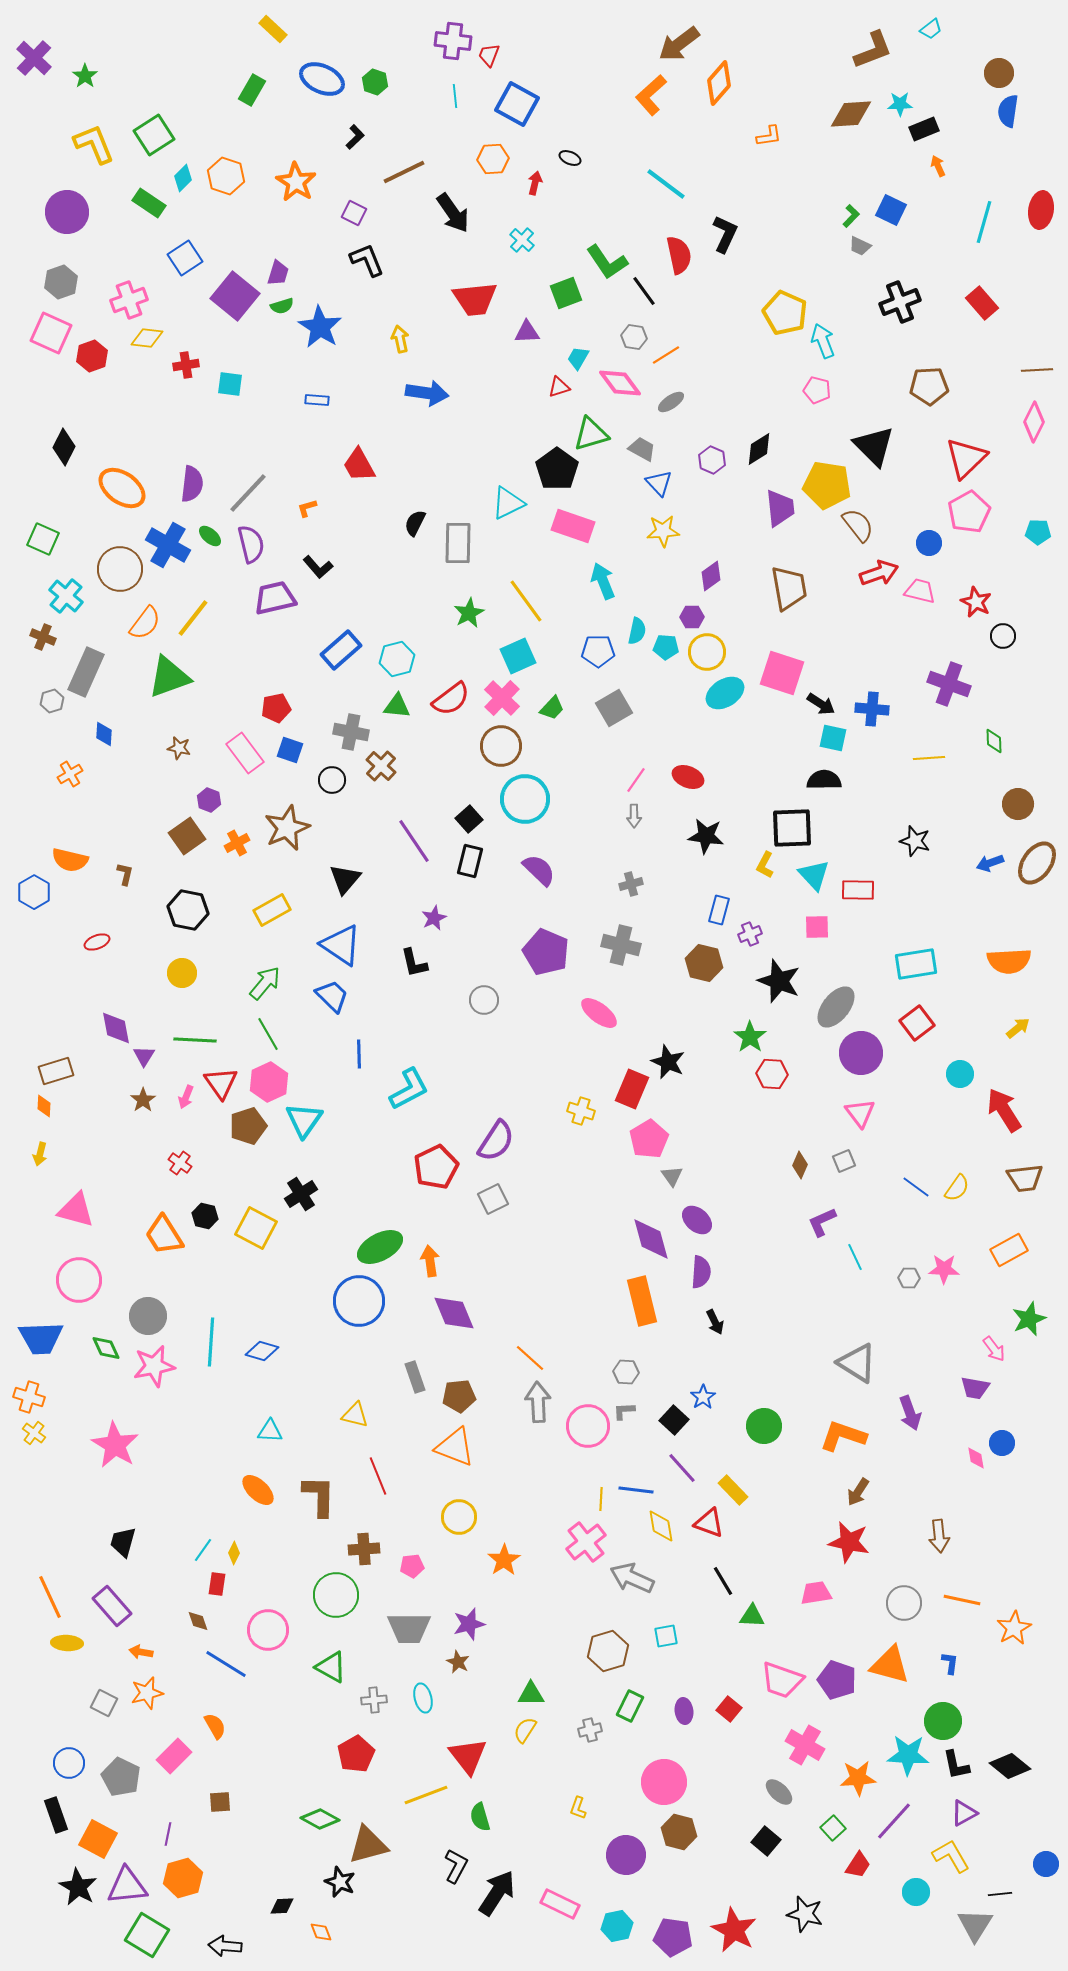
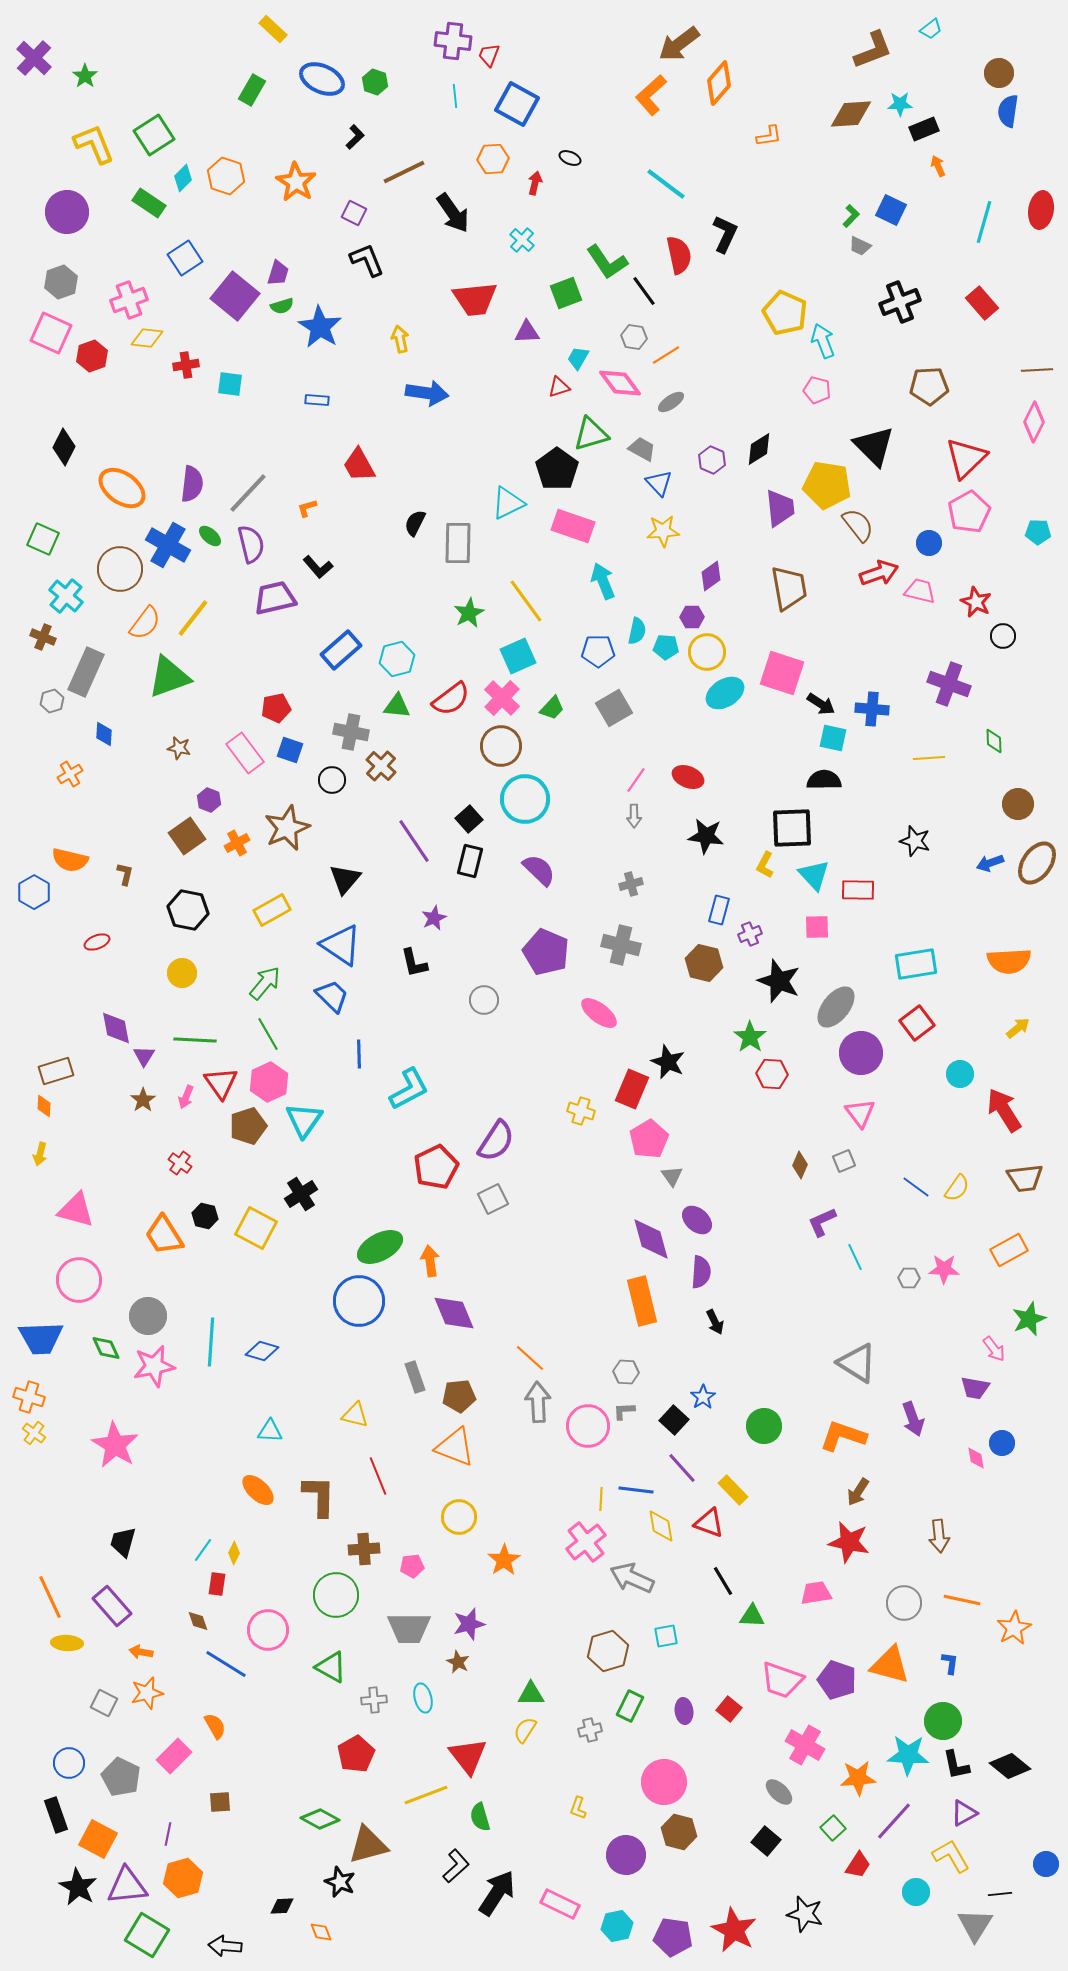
purple arrow at (910, 1413): moved 3 px right, 6 px down
black L-shape at (456, 1866): rotated 20 degrees clockwise
